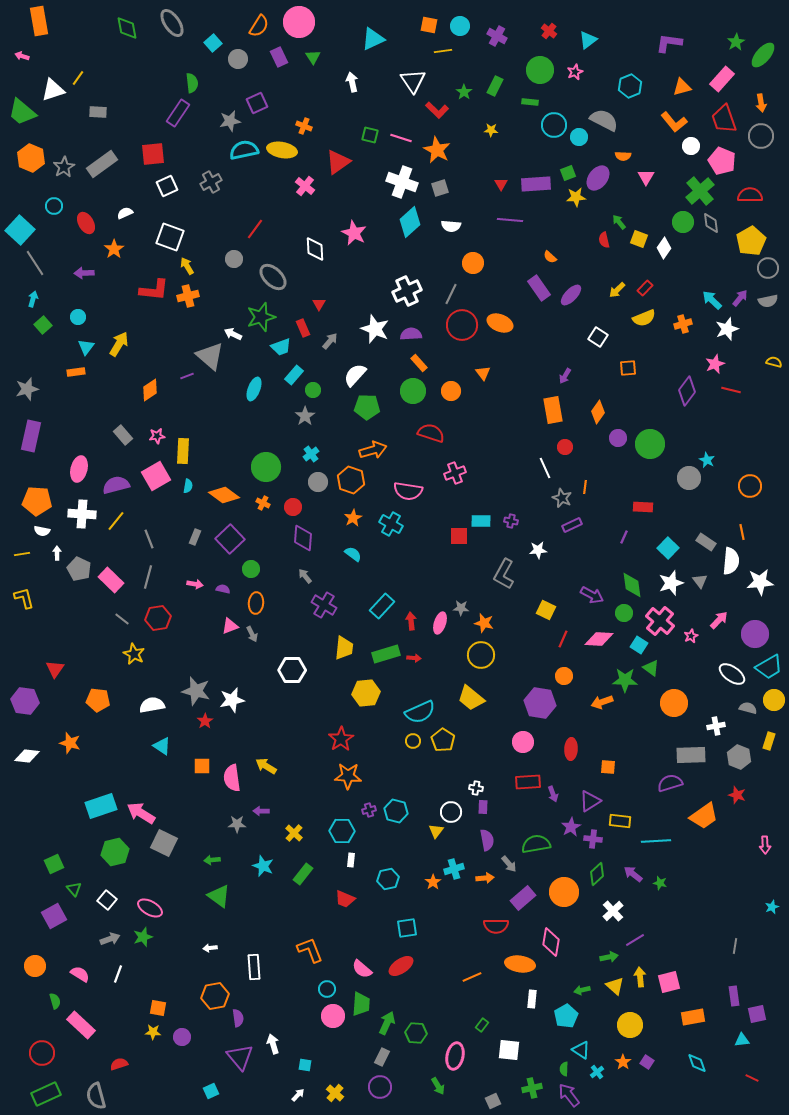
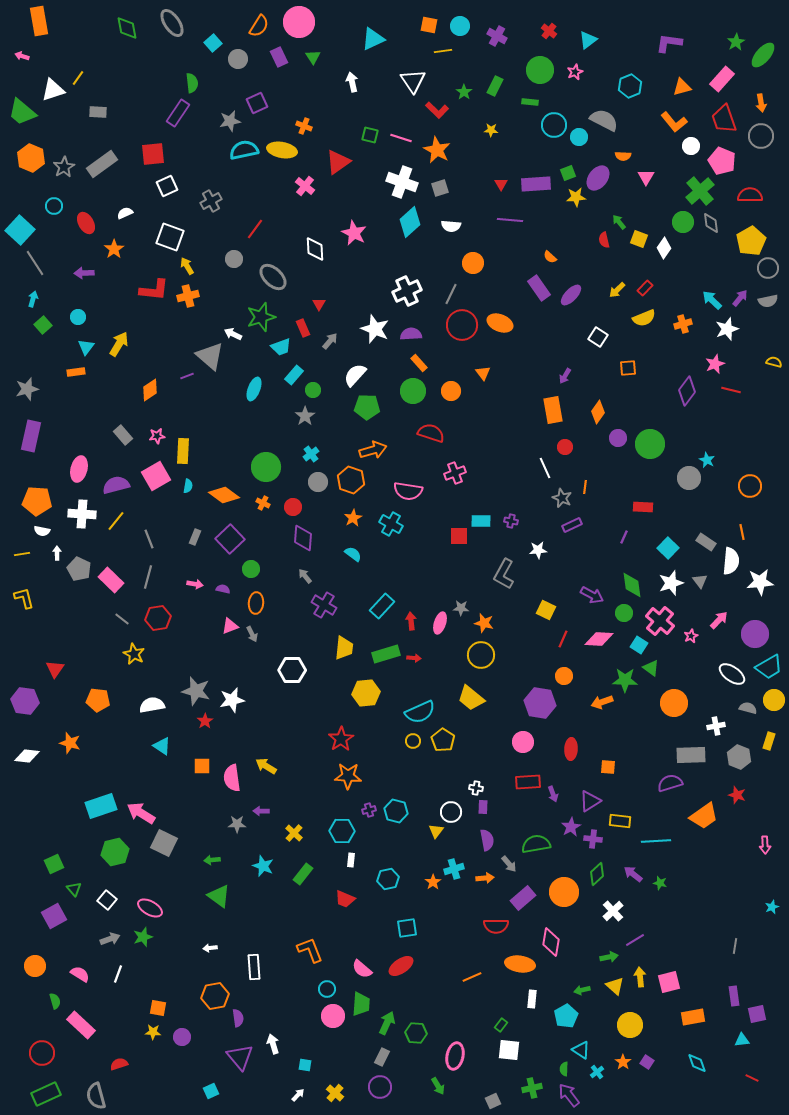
gray cross at (211, 182): moved 19 px down
green rectangle at (482, 1025): moved 19 px right
